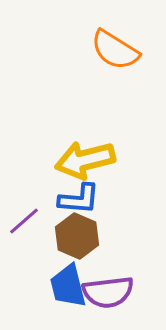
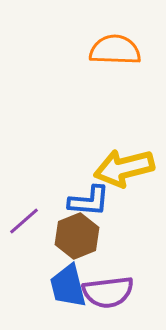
orange semicircle: rotated 150 degrees clockwise
yellow arrow: moved 39 px right, 8 px down
blue L-shape: moved 10 px right, 2 px down
brown hexagon: rotated 15 degrees clockwise
